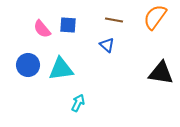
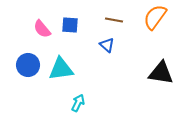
blue square: moved 2 px right
